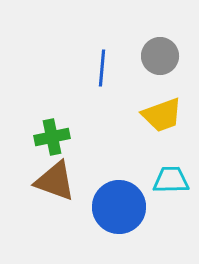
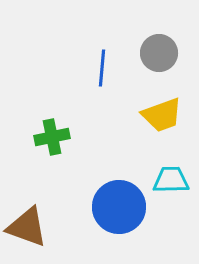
gray circle: moved 1 px left, 3 px up
brown triangle: moved 28 px left, 46 px down
